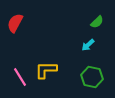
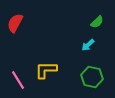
pink line: moved 2 px left, 3 px down
